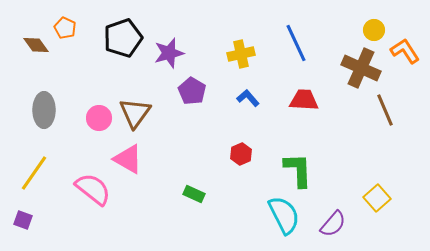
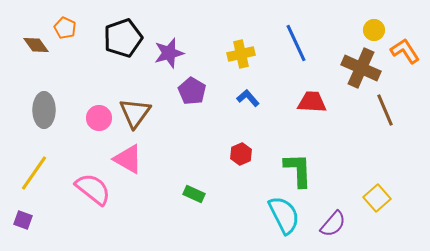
red trapezoid: moved 8 px right, 2 px down
